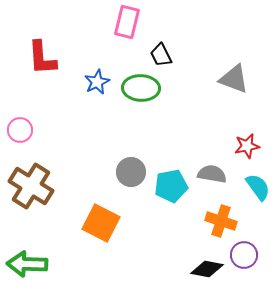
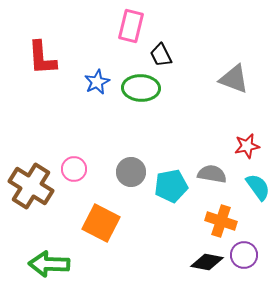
pink rectangle: moved 4 px right, 4 px down
pink circle: moved 54 px right, 39 px down
green arrow: moved 22 px right
black diamond: moved 7 px up
